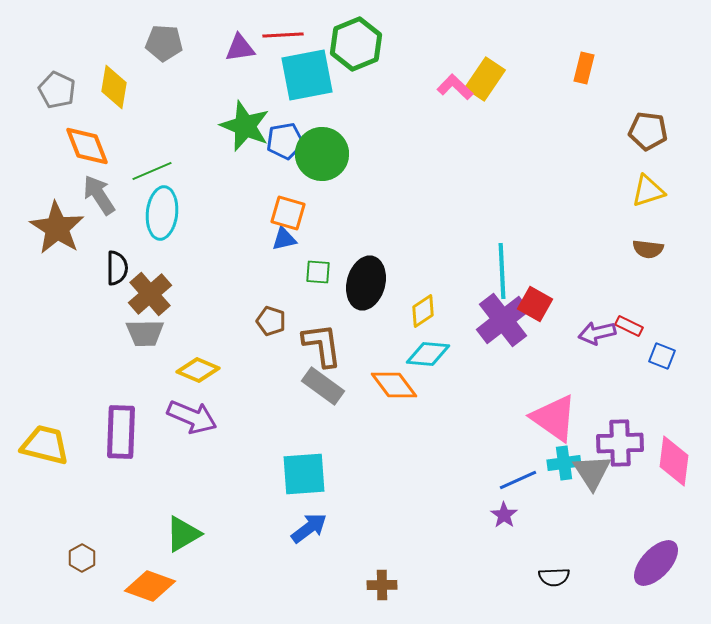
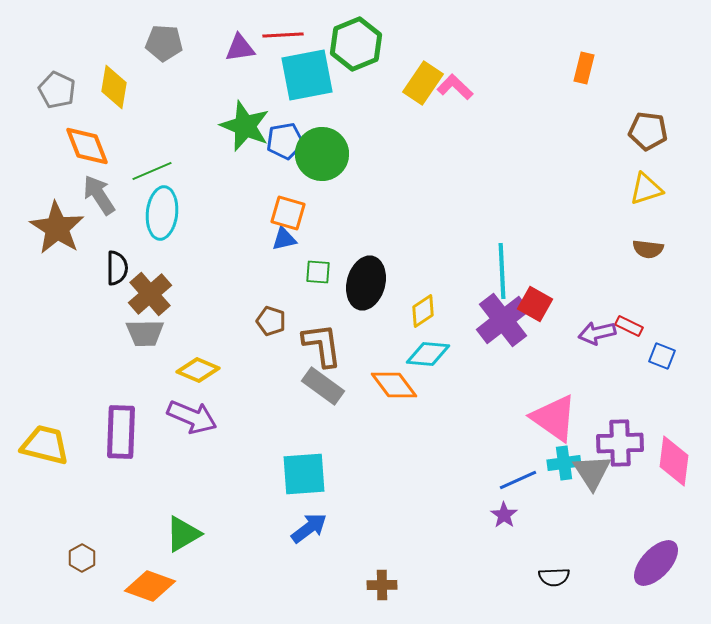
yellow rectangle at (485, 79): moved 62 px left, 4 px down
yellow triangle at (648, 191): moved 2 px left, 2 px up
